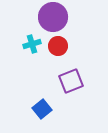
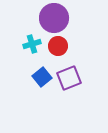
purple circle: moved 1 px right, 1 px down
purple square: moved 2 px left, 3 px up
blue square: moved 32 px up
